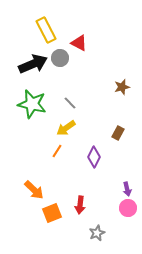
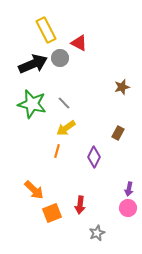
gray line: moved 6 px left
orange line: rotated 16 degrees counterclockwise
purple arrow: moved 2 px right; rotated 24 degrees clockwise
